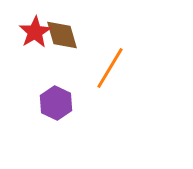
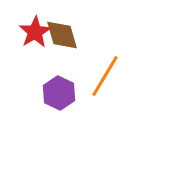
orange line: moved 5 px left, 8 px down
purple hexagon: moved 3 px right, 10 px up
